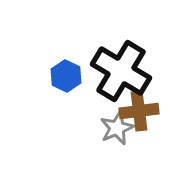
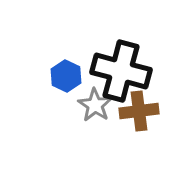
black cross: rotated 16 degrees counterclockwise
gray star: moved 22 px left, 23 px up; rotated 16 degrees counterclockwise
